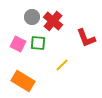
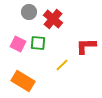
gray circle: moved 3 px left, 5 px up
red cross: moved 2 px up
red L-shape: moved 8 px down; rotated 110 degrees clockwise
